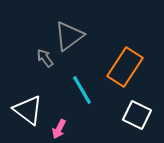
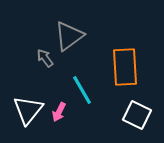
orange rectangle: rotated 36 degrees counterclockwise
white triangle: rotated 32 degrees clockwise
pink arrow: moved 17 px up
